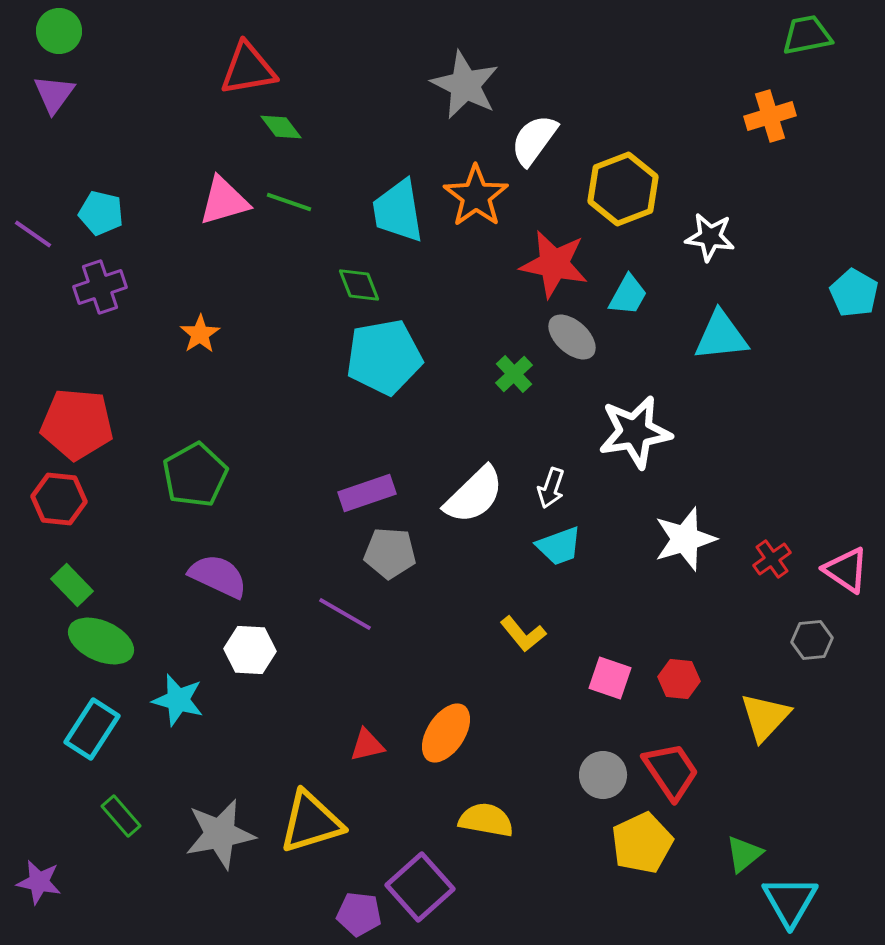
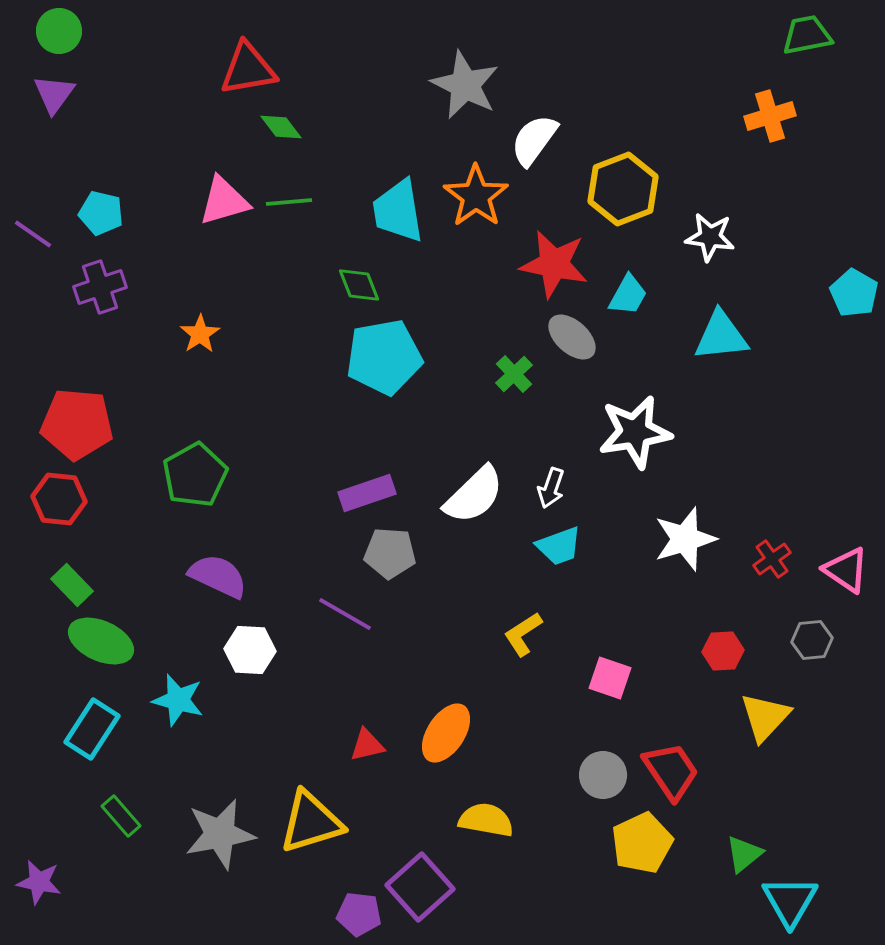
green line at (289, 202): rotated 24 degrees counterclockwise
yellow L-shape at (523, 634): rotated 96 degrees clockwise
red hexagon at (679, 679): moved 44 px right, 28 px up; rotated 9 degrees counterclockwise
